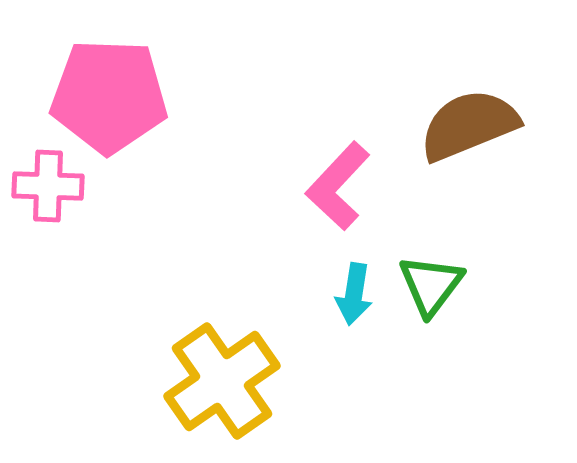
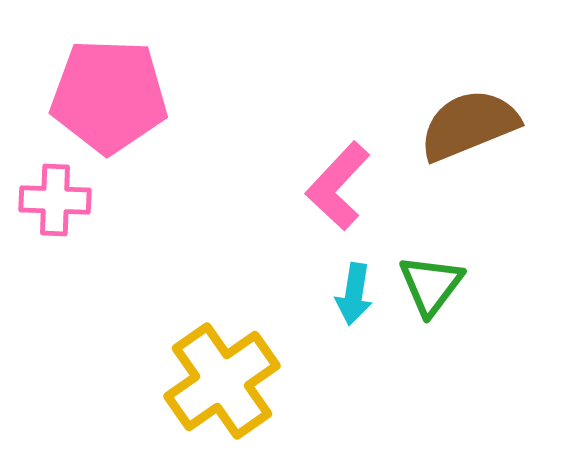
pink cross: moved 7 px right, 14 px down
